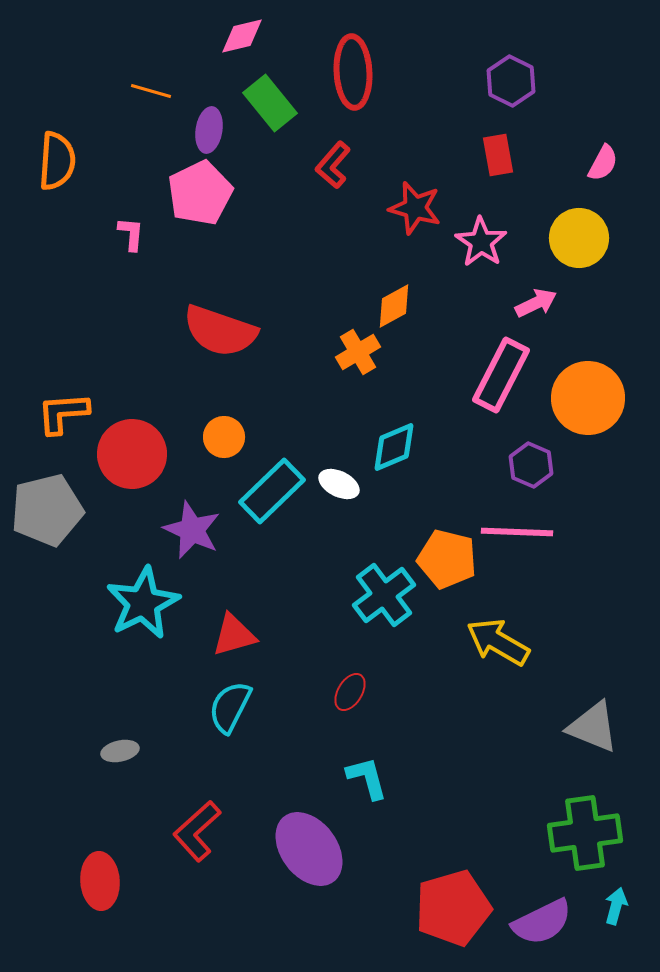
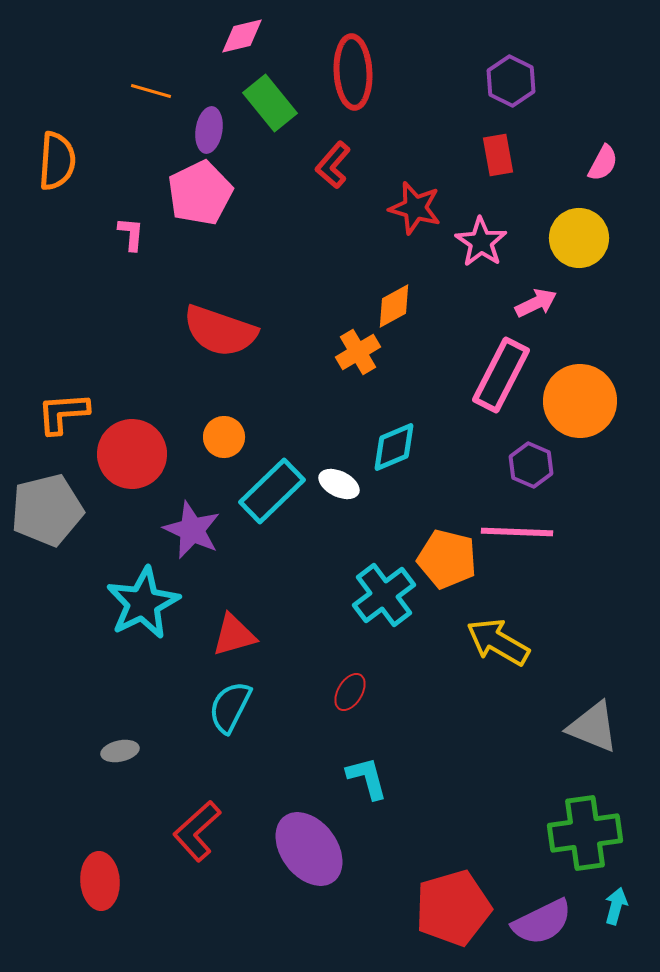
orange circle at (588, 398): moved 8 px left, 3 px down
